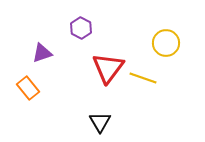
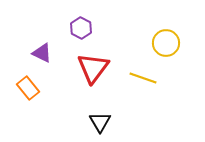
purple triangle: rotated 45 degrees clockwise
red triangle: moved 15 px left
